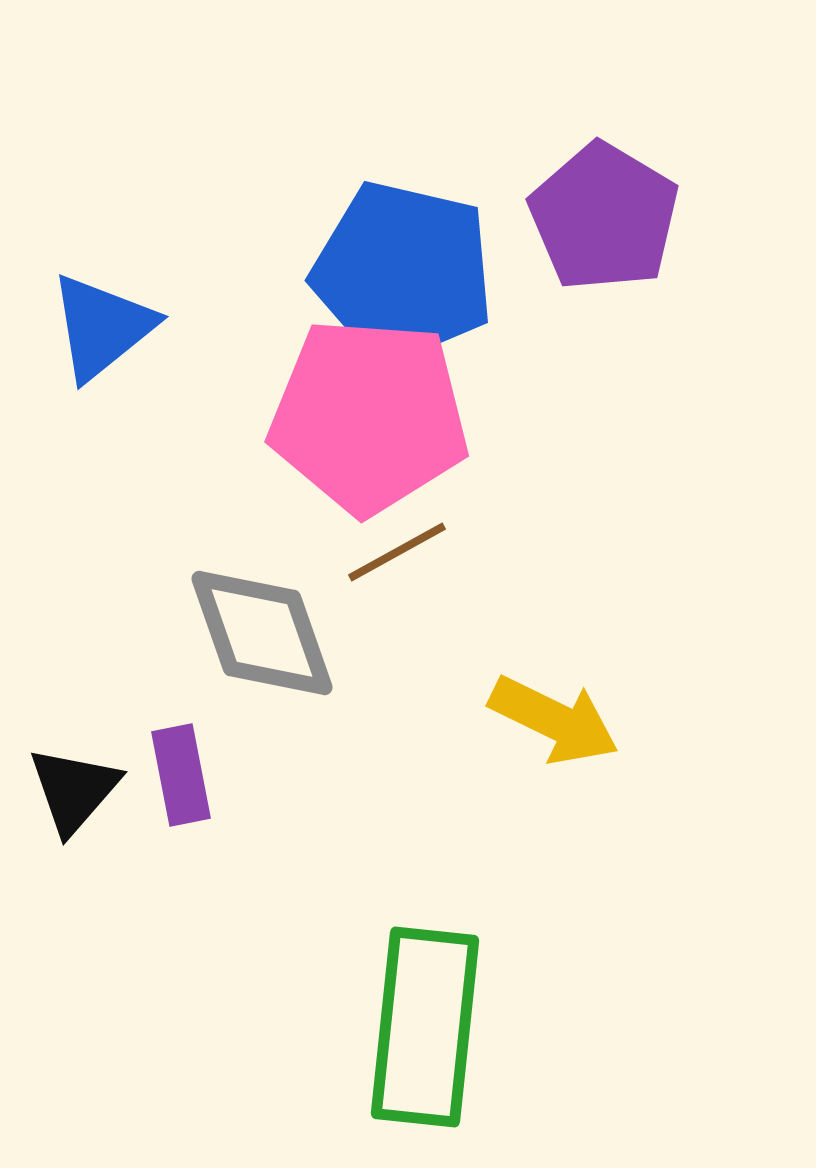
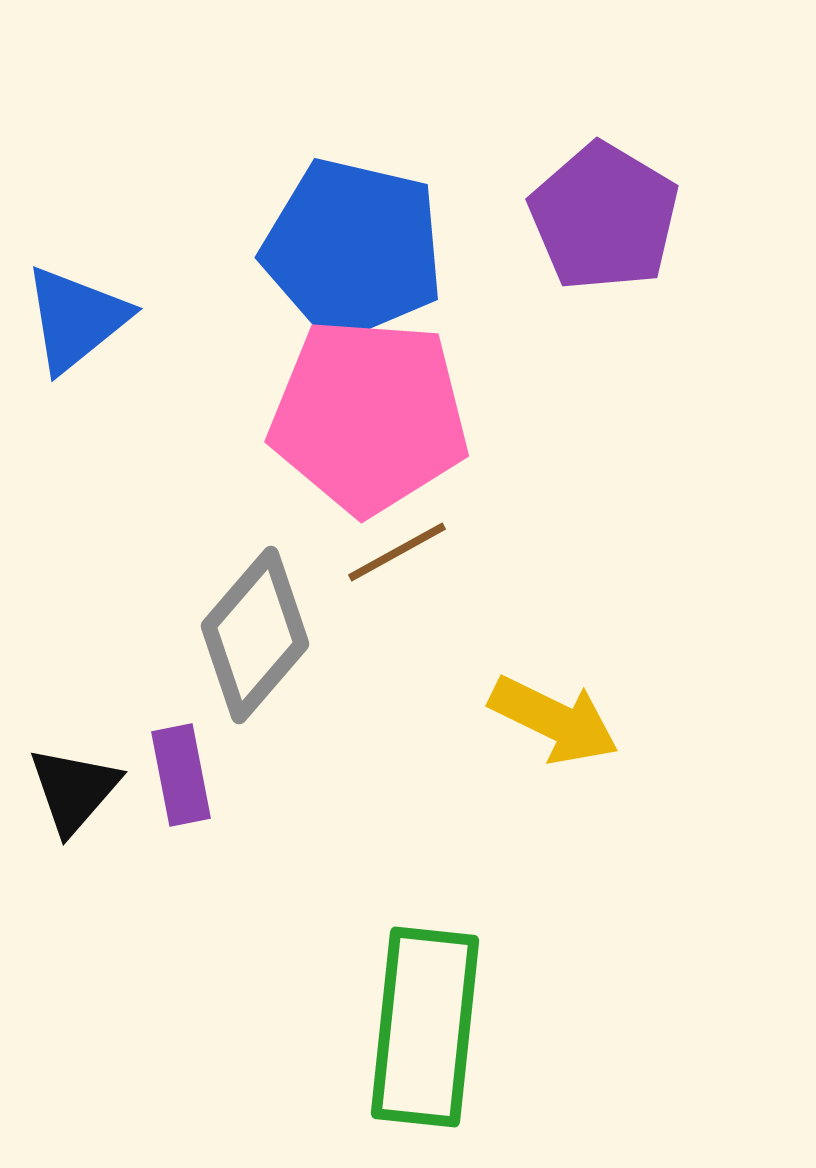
blue pentagon: moved 50 px left, 23 px up
blue triangle: moved 26 px left, 8 px up
gray diamond: moved 7 px left, 2 px down; rotated 60 degrees clockwise
